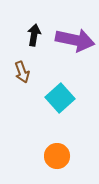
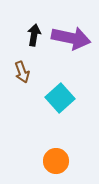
purple arrow: moved 4 px left, 2 px up
orange circle: moved 1 px left, 5 px down
